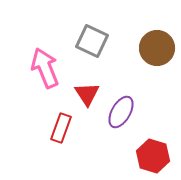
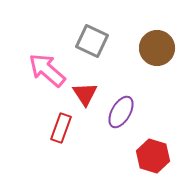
pink arrow: moved 2 px right, 2 px down; rotated 27 degrees counterclockwise
red triangle: moved 2 px left
